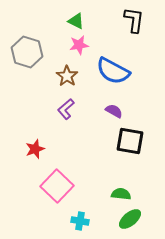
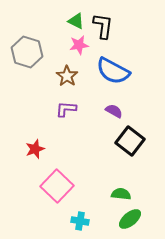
black L-shape: moved 31 px left, 6 px down
purple L-shape: rotated 45 degrees clockwise
black square: rotated 28 degrees clockwise
